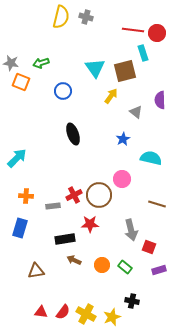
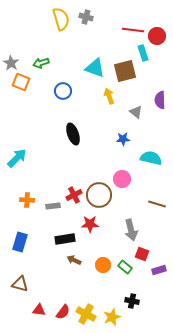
yellow semicircle: moved 2 px down; rotated 30 degrees counterclockwise
red circle: moved 3 px down
gray star: rotated 21 degrees clockwise
cyan triangle: rotated 35 degrees counterclockwise
yellow arrow: moved 2 px left; rotated 56 degrees counterclockwise
blue star: rotated 24 degrees clockwise
orange cross: moved 1 px right, 4 px down
blue rectangle: moved 14 px down
red square: moved 7 px left, 7 px down
orange circle: moved 1 px right
brown triangle: moved 16 px left, 13 px down; rotated 24 degrees clockwise
red triangle: moved 2 px left, 2 px up
